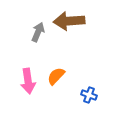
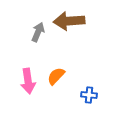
blue cross: rotated 14 degrees counterclockwise
